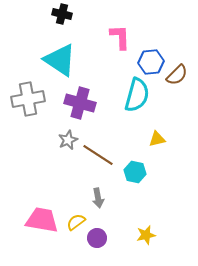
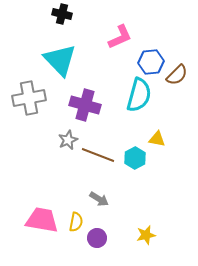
pink L-shape: rotated 68 degrees clockwise
cyan triangle: rotated 12 degrees clockwise
cyan semicircle: moved 2 px right
gray cross: moved 1 px right, 1 px up
purple cross: moved 5 px right, 2 px down
yellow triangle: rotated 24 degrees clockwise
brown line: rotated 12 degrees counterclockwise
cyan hexagon: moved 14 px up; rotated 20 degrees clockwise
gray arrow: moved 1 px right, 1 px down; rotated 48 degrees counterclockwise
yellow semicircle: rotated 138 degrees clockwise
